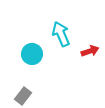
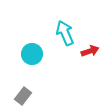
cyan arrow: moved 4 px right, 1 px up
